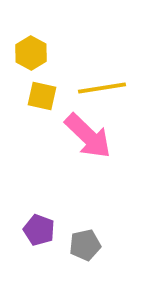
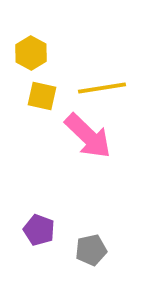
gray pentagon: moved 6 px right, 5 px down
